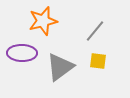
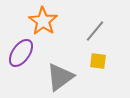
orange star: rotated 24 degrees counterclockwise
purple ellipse: moved 1 px left; rotated 56 degrees counterclockwise
gray triangle: moved 10 px down
